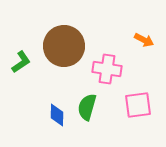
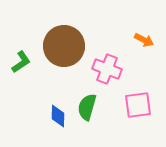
pink cross: rotated 12 degrees clockwise
blue diamond: moved 1 px right, 1 px down
